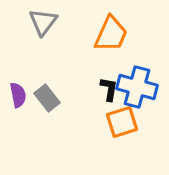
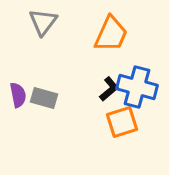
black L-shape: rotated 40 degrees clockwise
gray rectangle: moved 3 px left; rotated 36 degrees counterclockwise
